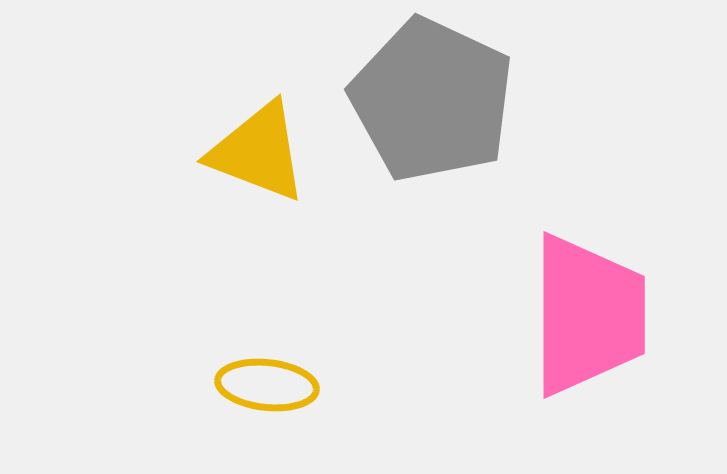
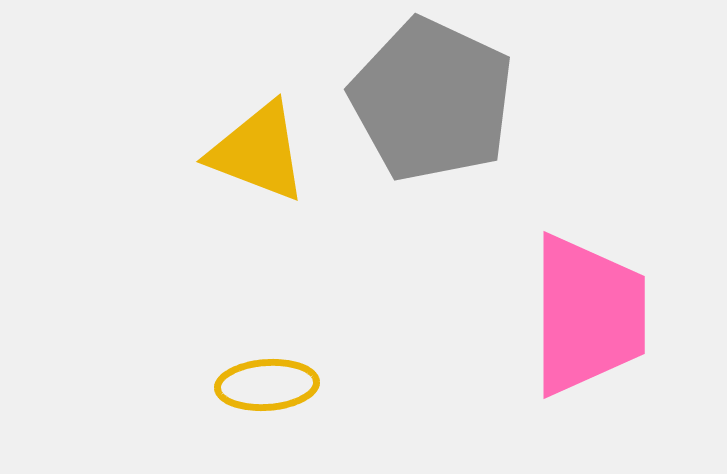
yellow ellipse: rotated 10 degrees counterclockwise
